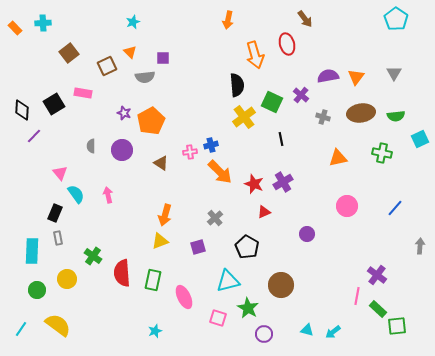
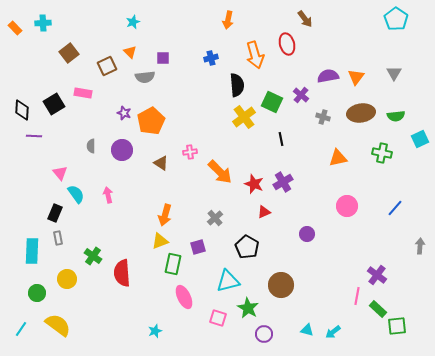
purple line at (34, 136): rotated 49 degrees clockwise
blue cross at (211, 145): moved 87 px up
green rectangle at (153, 280): moved 20 px right, 16 px up
green circle at (37, 290): moved 3 px down
